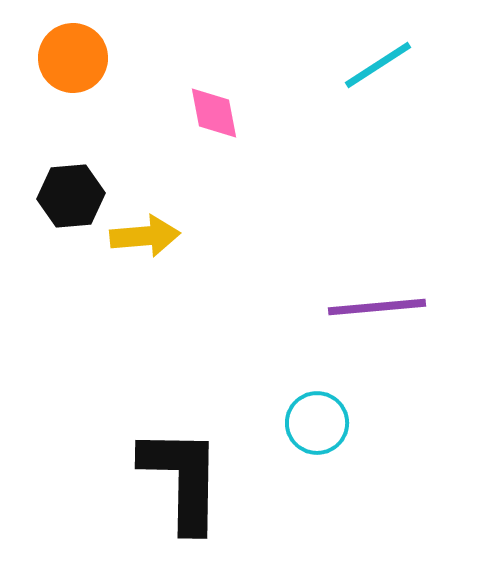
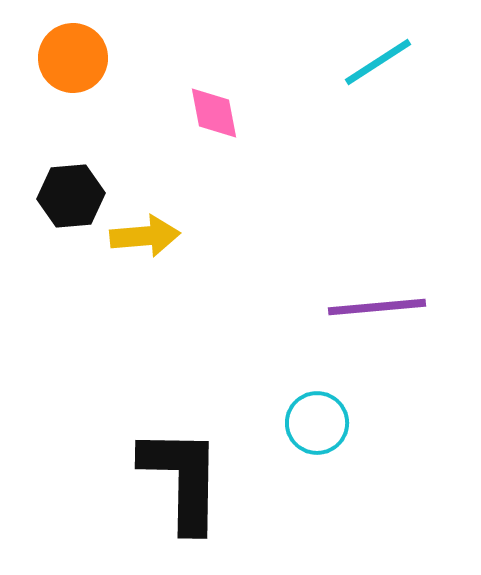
cyan line: moved 3 px up
